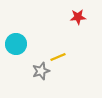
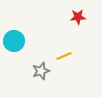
cyan circle: moved 2 px left, 3 px up
yellow line: moved 6 px right, 1 px up
